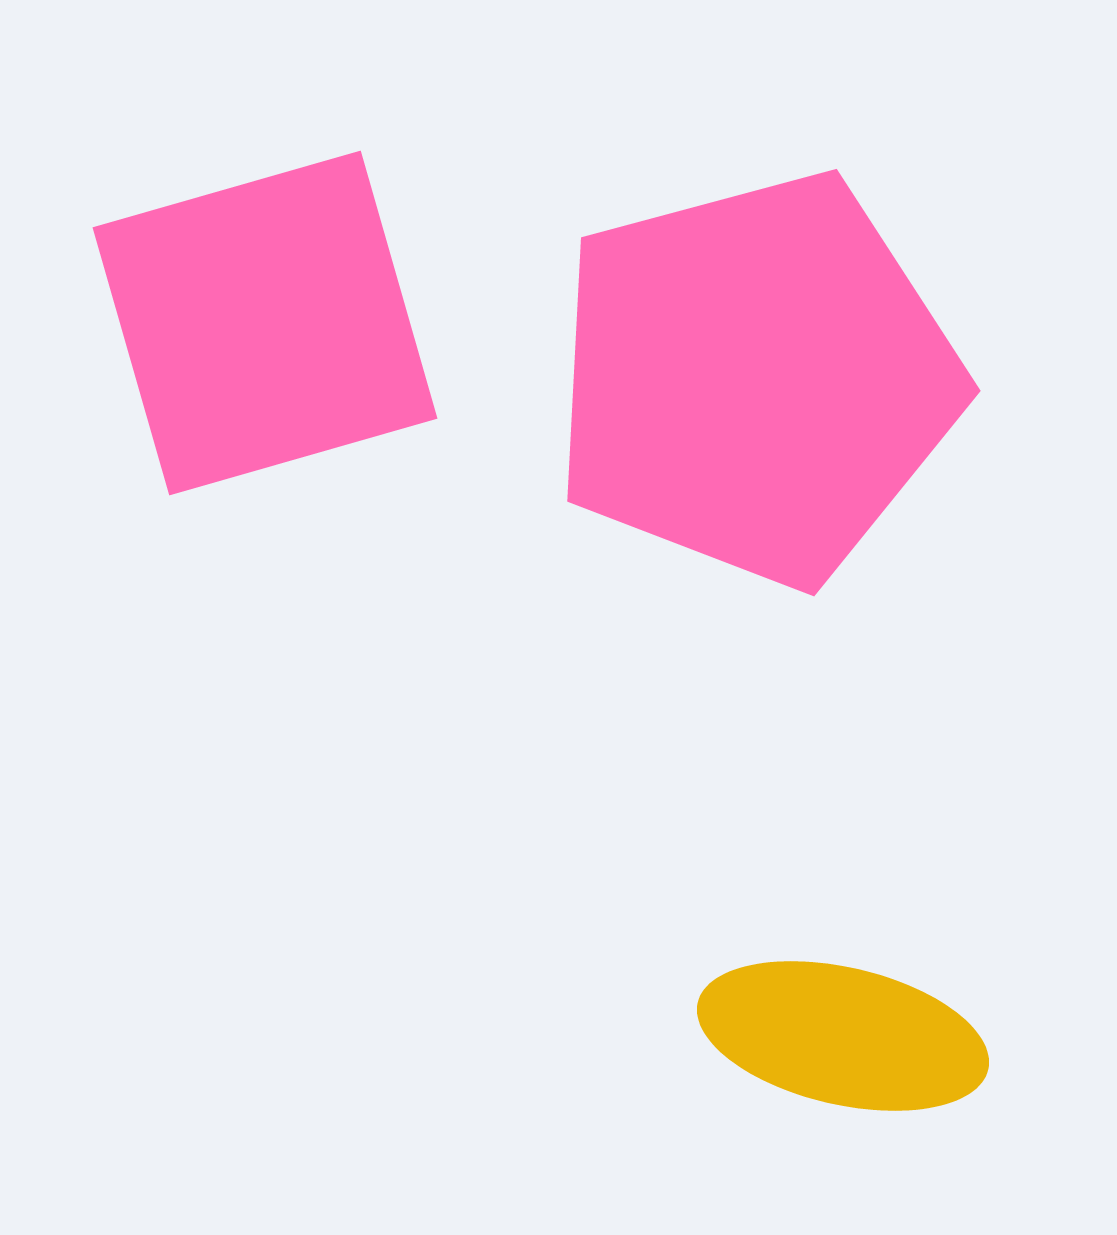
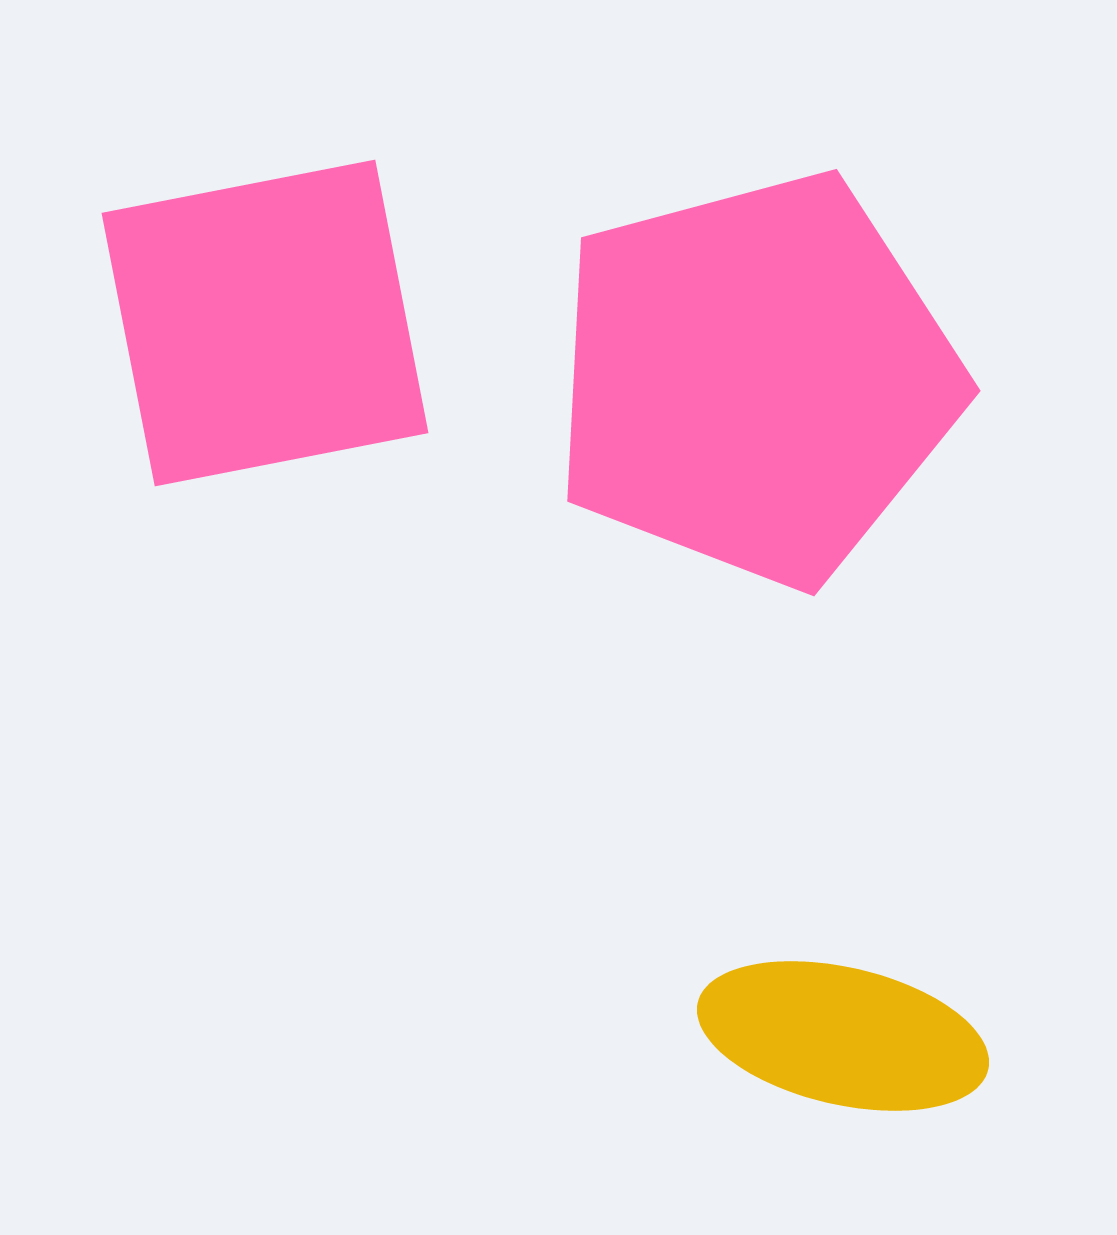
pink square: rotated 5 degrees clockwise
